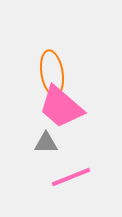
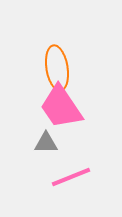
orange ellipse: moved 5 px right, 5 px up
pink trapezoid: rotated 15 degrees clockwise
